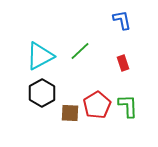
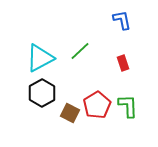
cyan triangle: moved 2 px down
brown square: rotated 24 degrees clockwise
